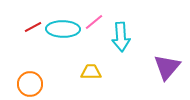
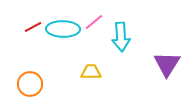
purple triangle: moved 3 px up; rotated 8 degrees counterclockwise
